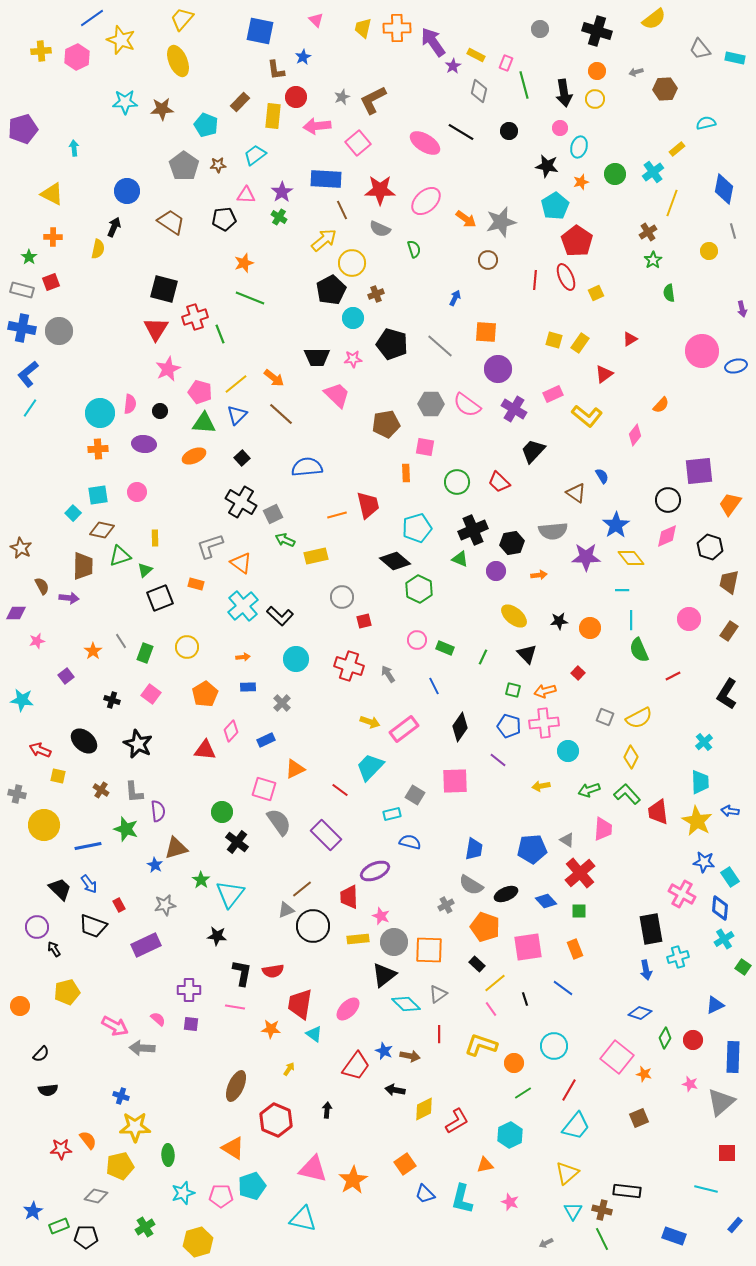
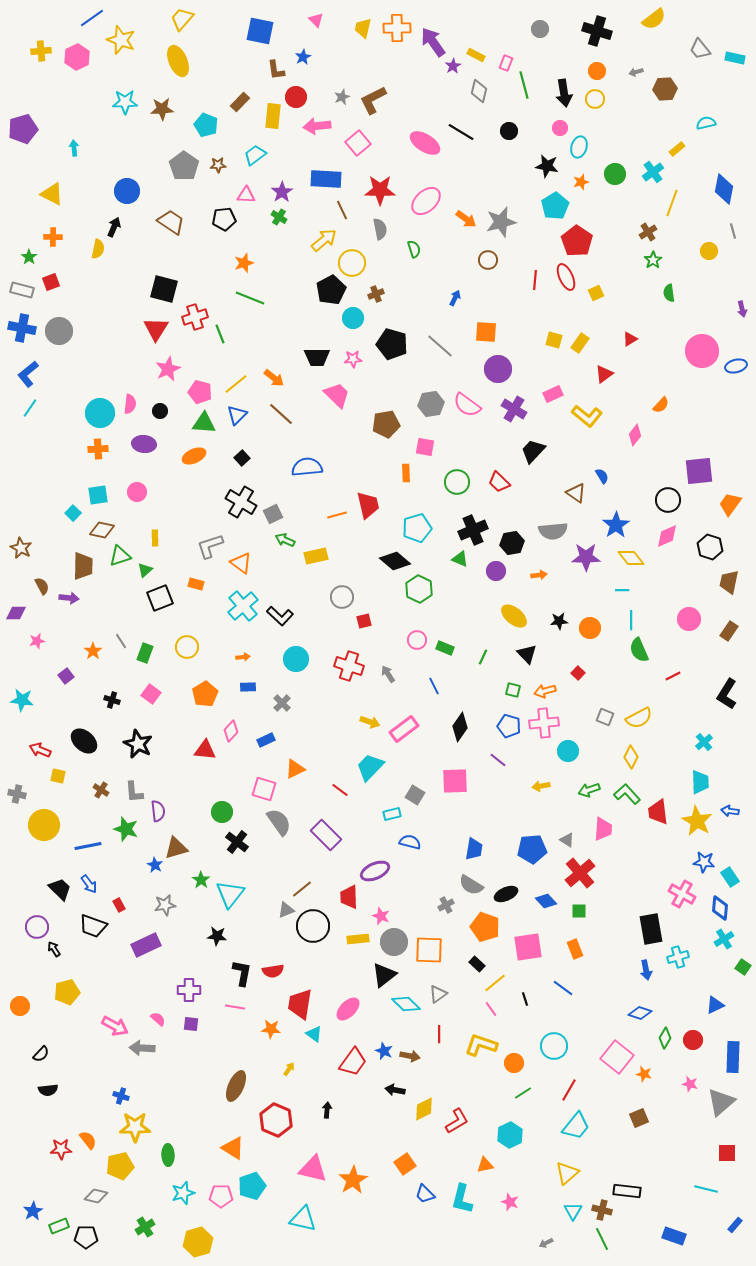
gray semicircle at (380, 229): rotated 125 degrees counterclockwise
gray hexagon at (431, 404): rotated 10 degrees counterclockwise
red trapezoid at (356, 1066): moved 3 px left, 4 px up
